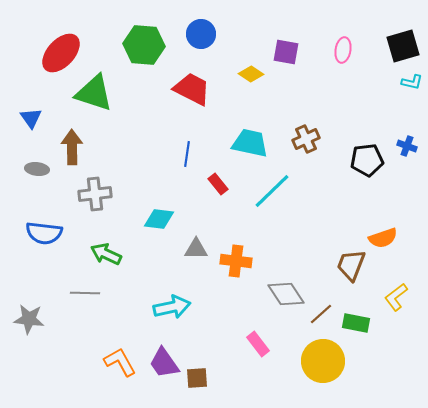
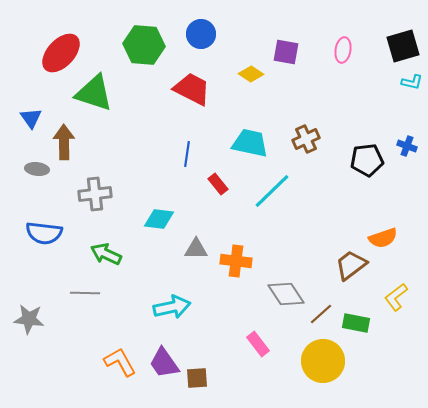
brown arrow: moved 8 px left, 5 px up
brown trapezoid: rotated 32 degrees clockwise
